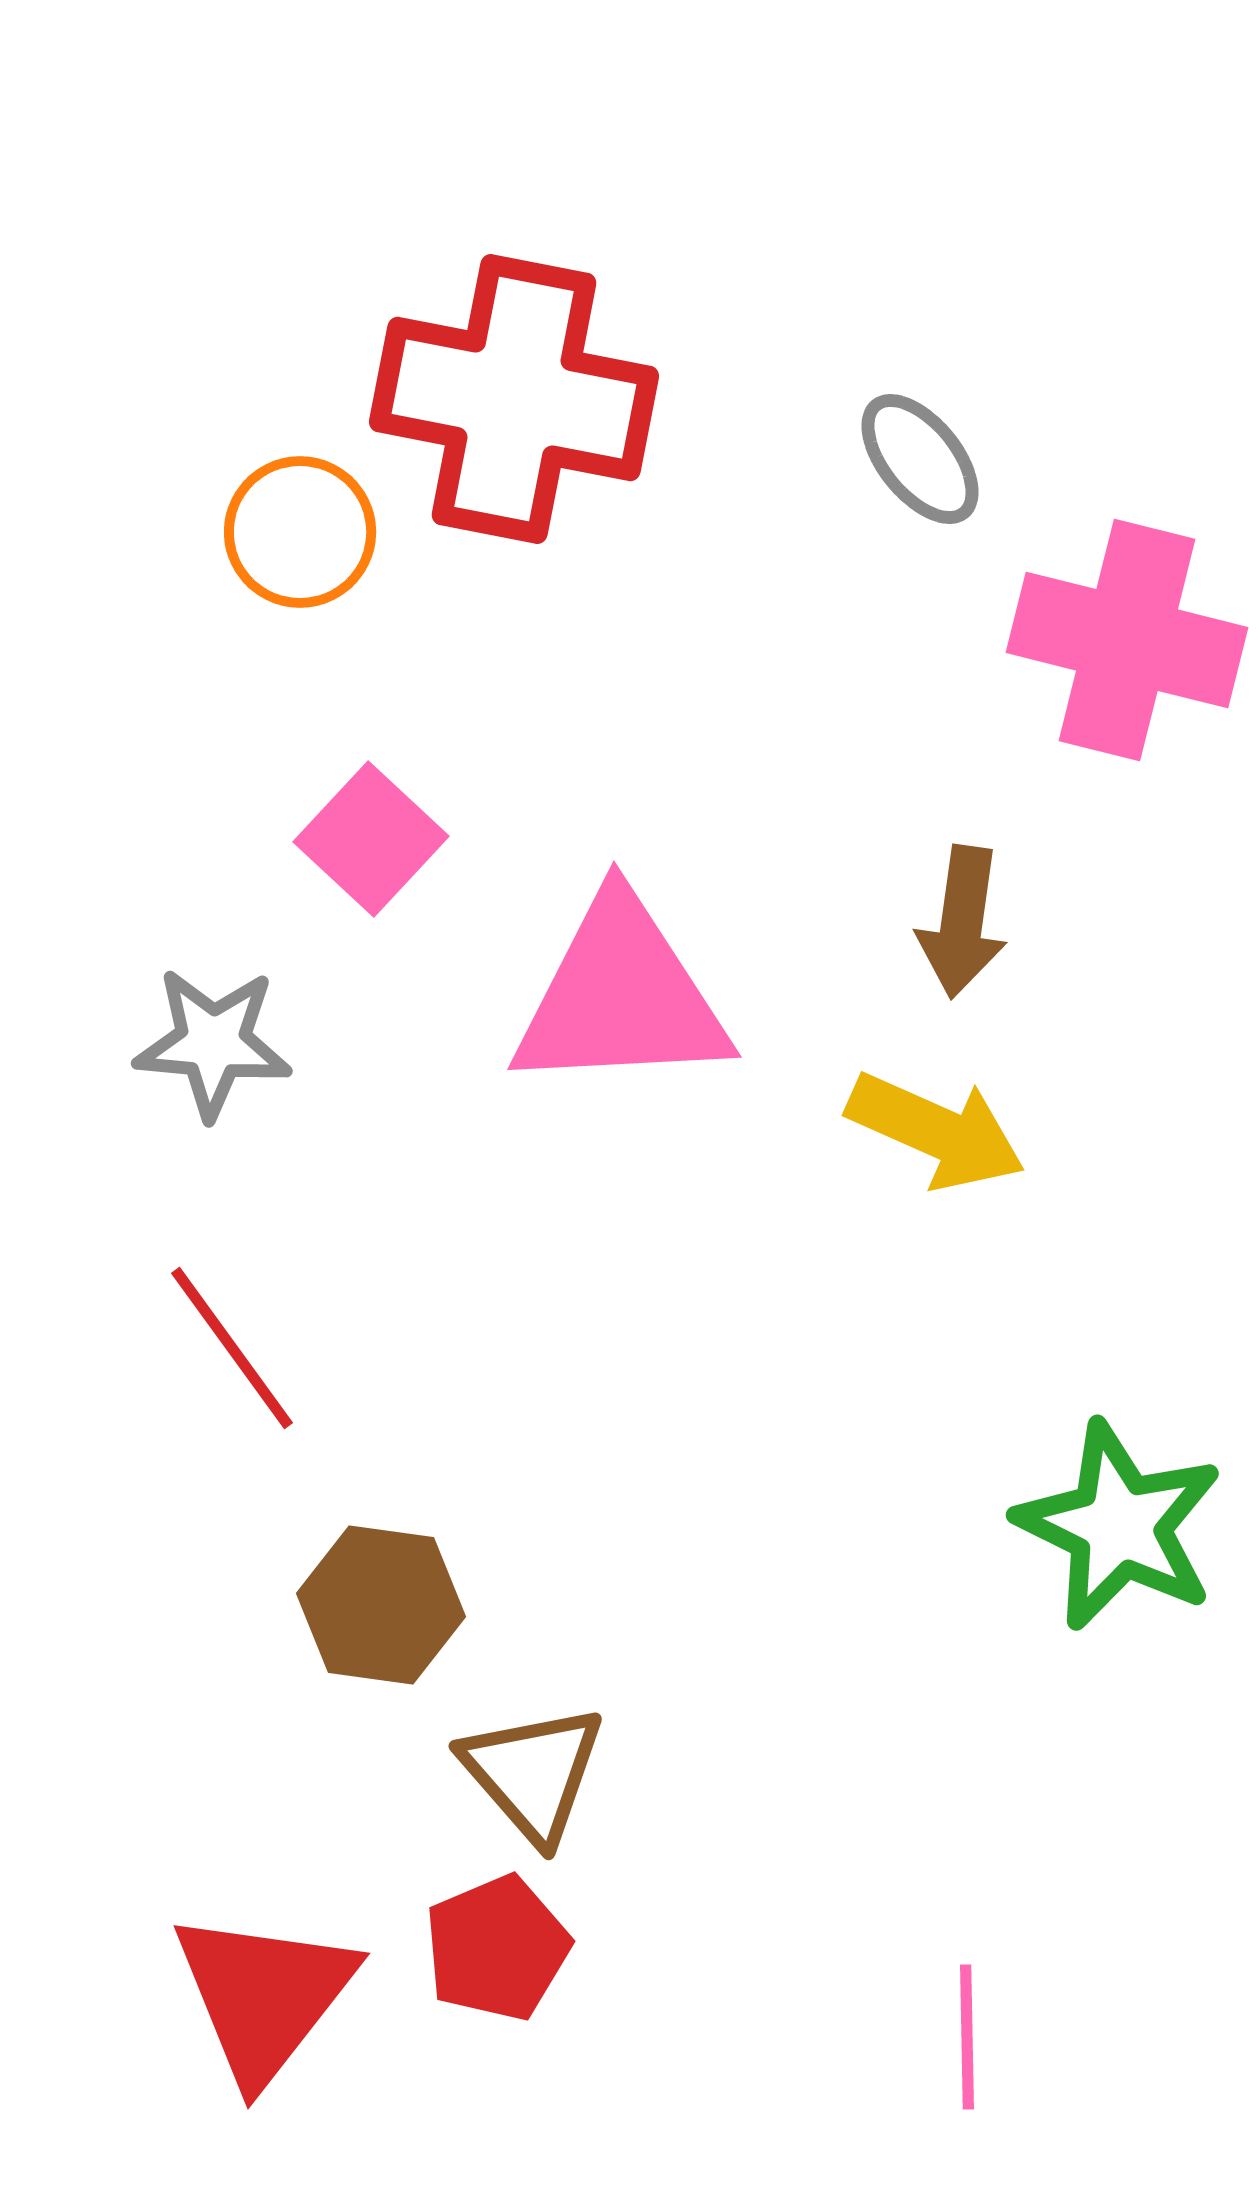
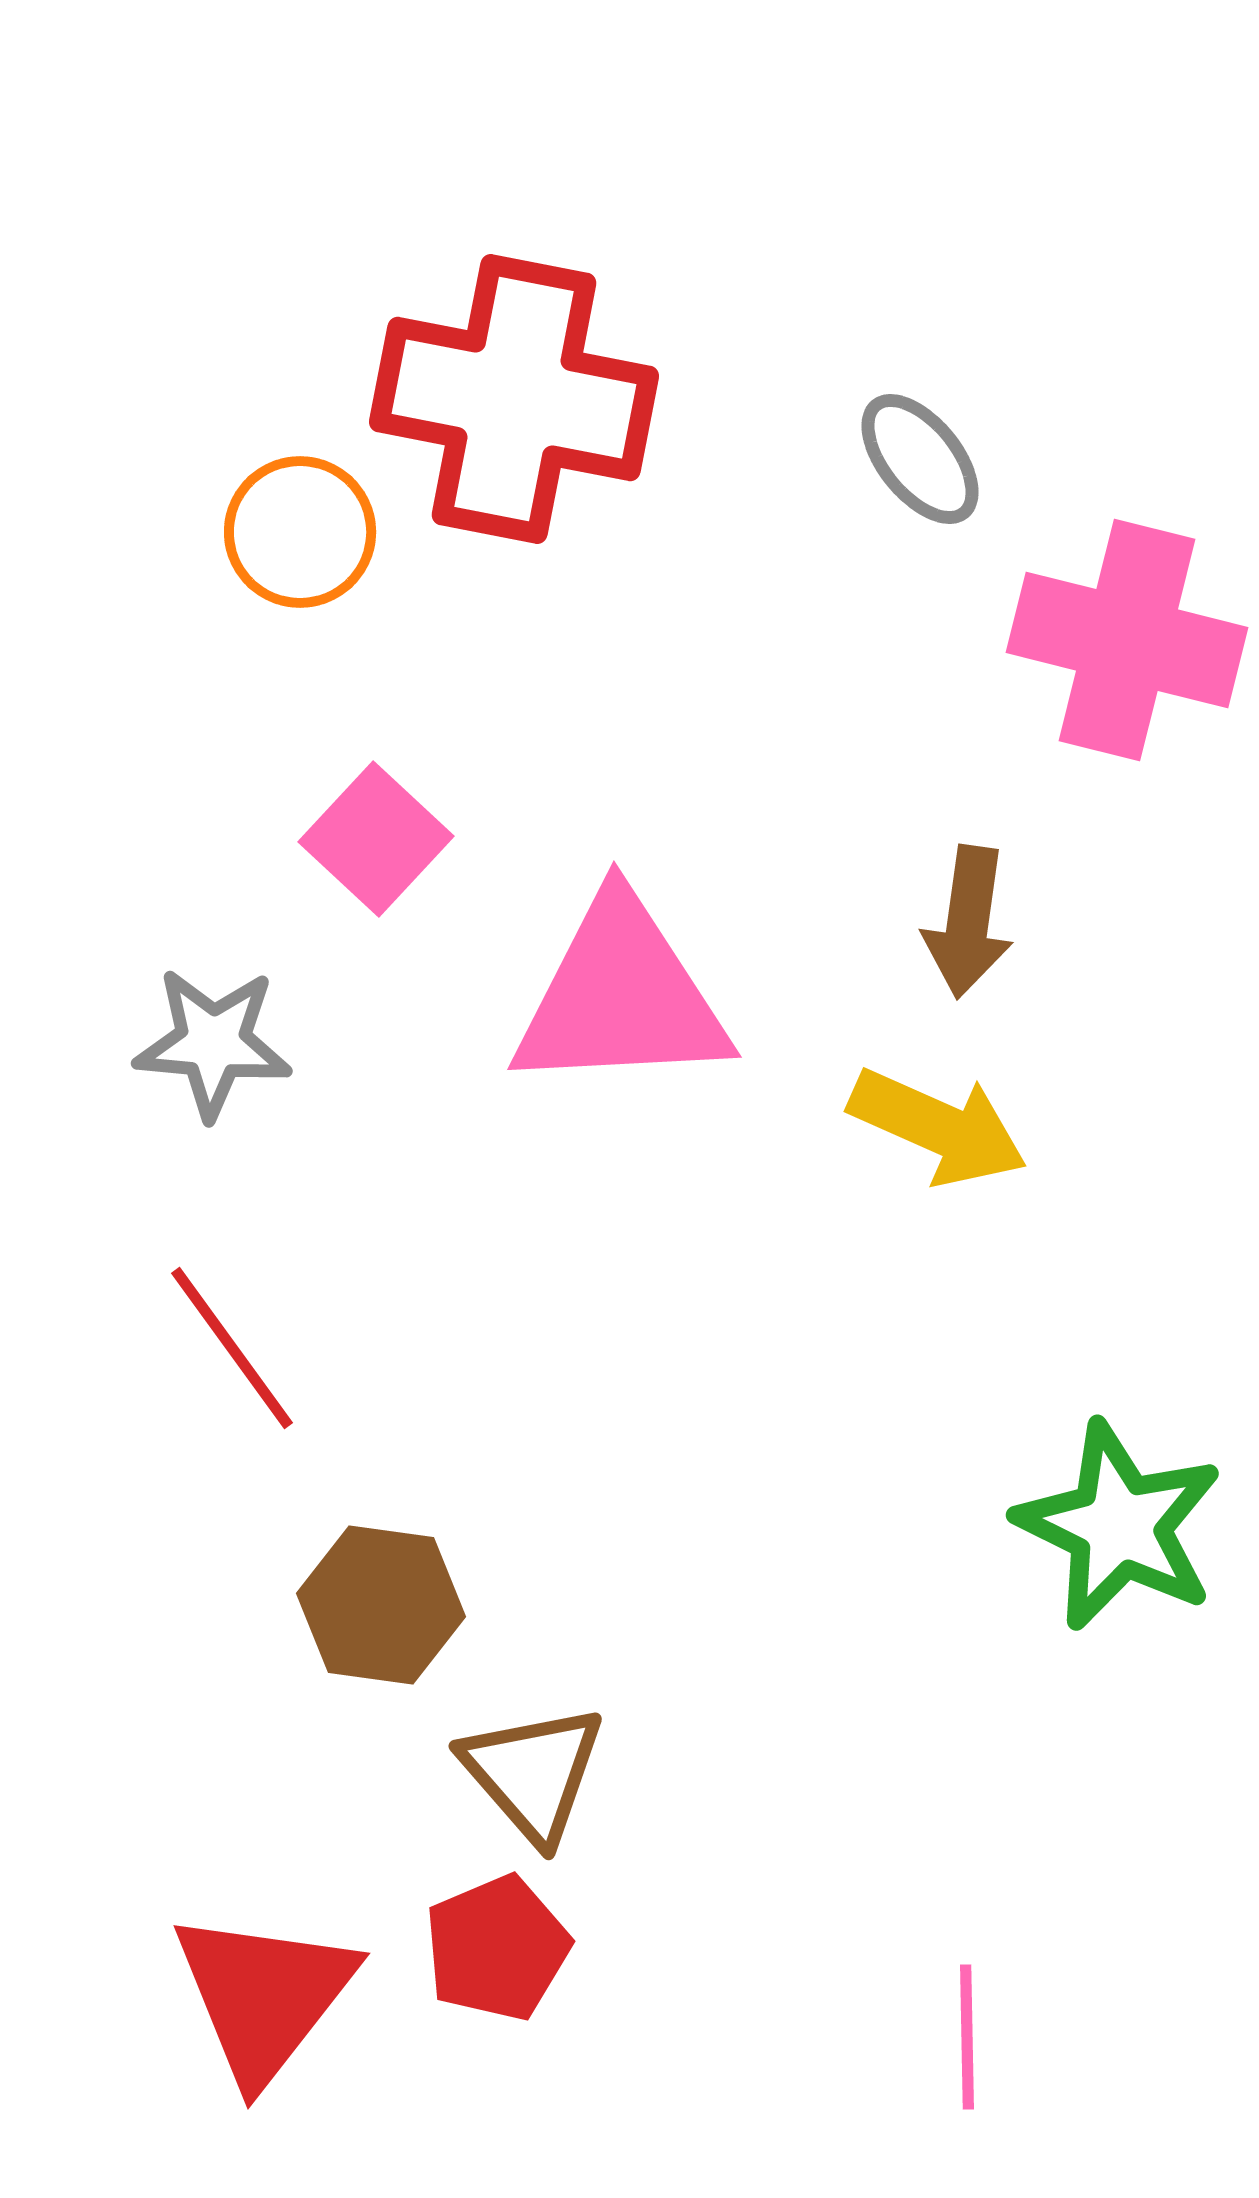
pink square: moved 5 px right
brown arrow: moved 6 px right
yellow arrow: moved 2 px right, 4 px up
